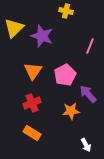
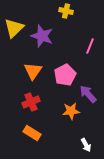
red cross: moved 1 px left, 1 px up
